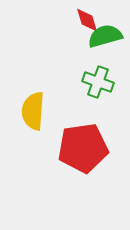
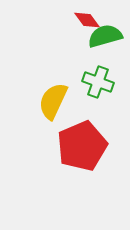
red diamond: rotated 20 degrees counterclockwise
yellow semicircle: moved 20 px right, 10 px up; rotated 21 degrees clockwise
red pentagon: moved 1 px left, 2 px up; rotated 15 degrees counterclockwise
